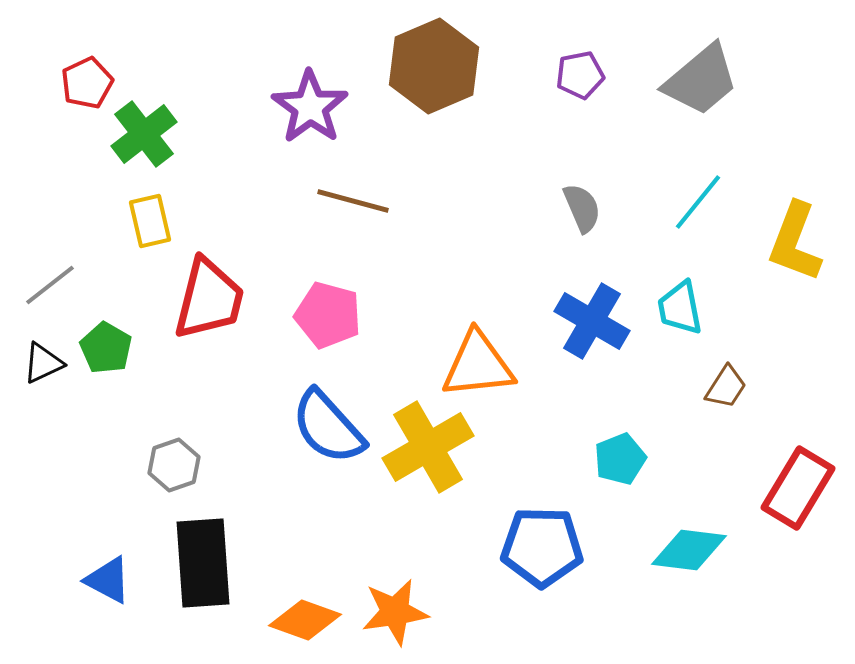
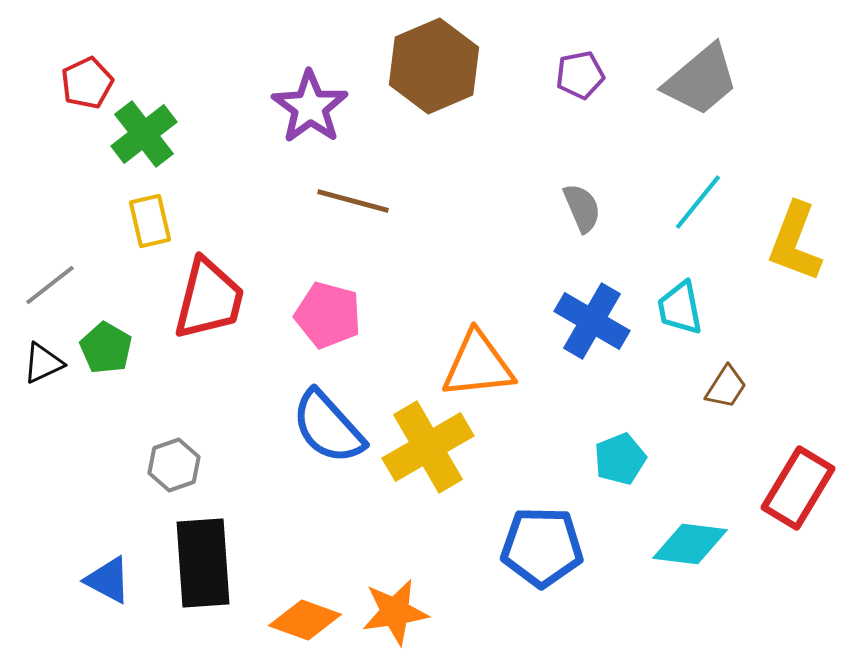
cyan diamond: moved 1 px right, 6 px up
